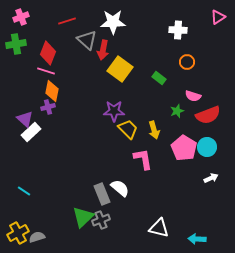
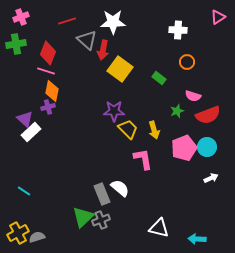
pink pentagon: rotated 20 degrees clockwise
